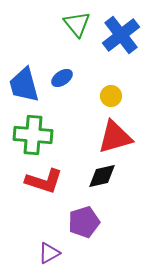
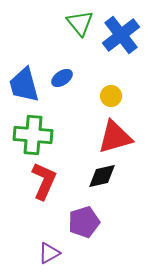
green triangle: moved 3 px right, 1 px up
red L-shape: rotated 84 degrees counterclockwise
